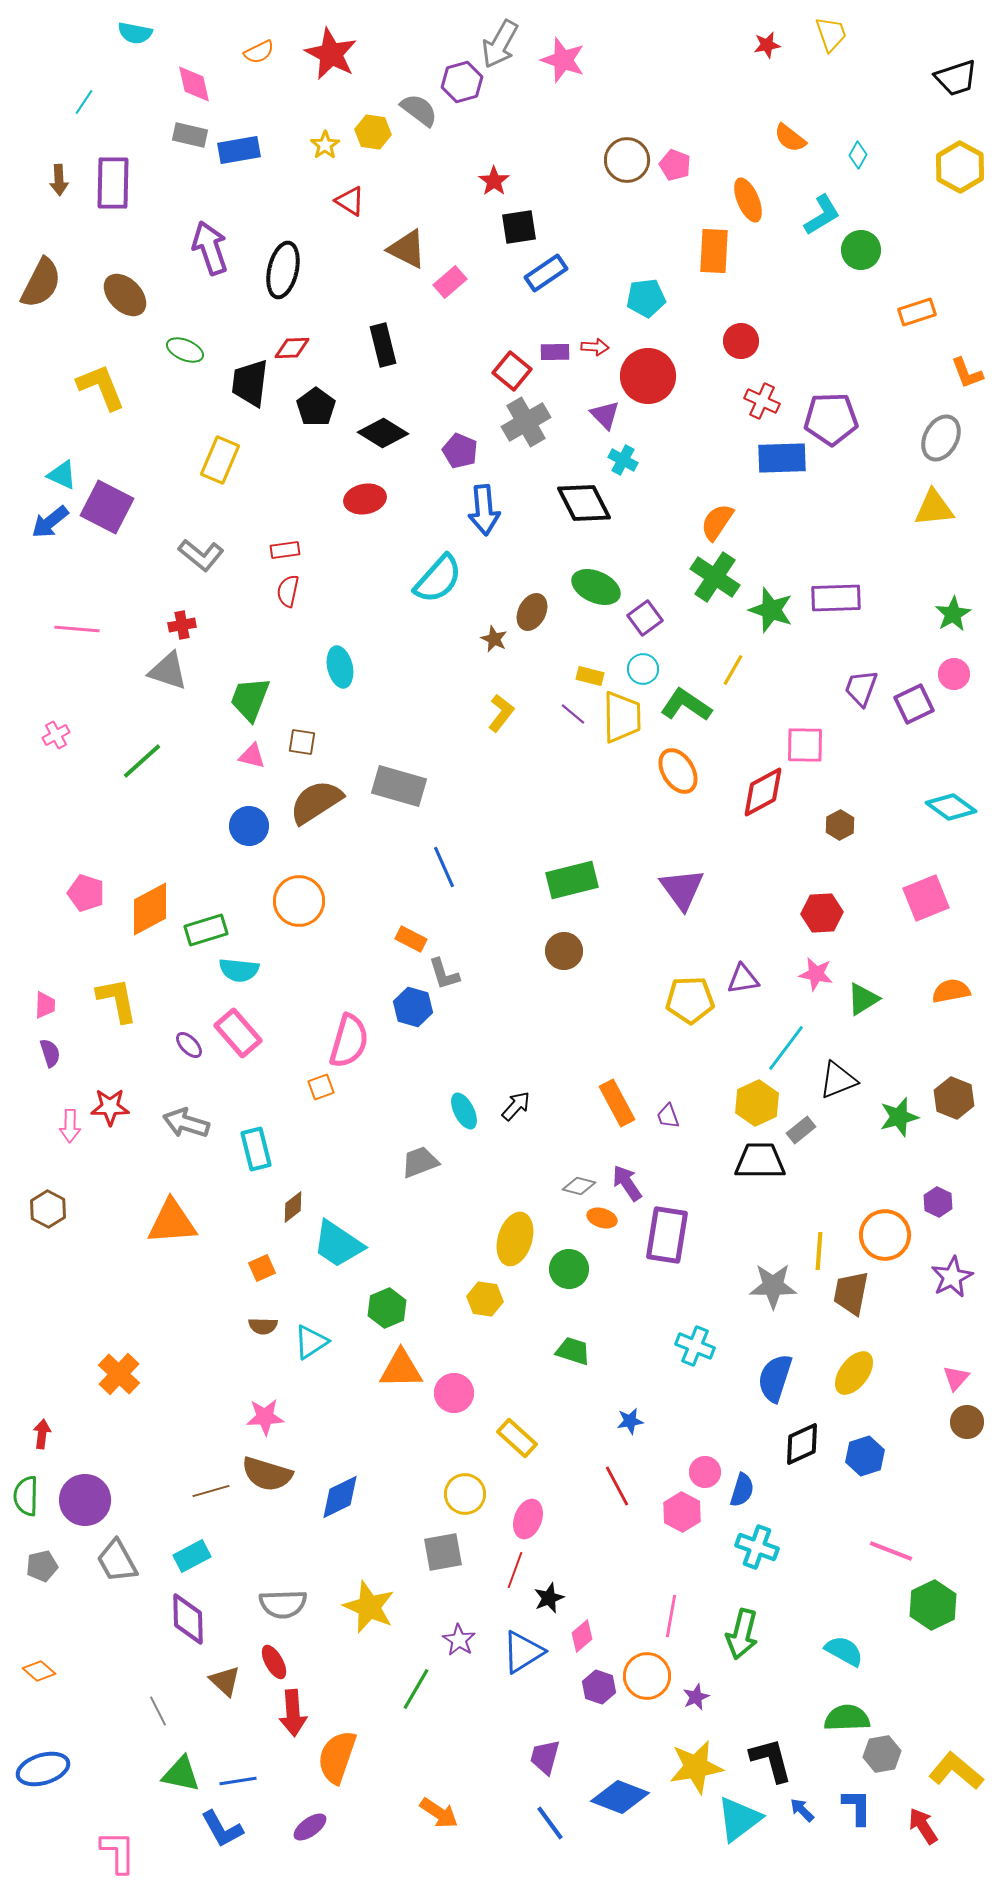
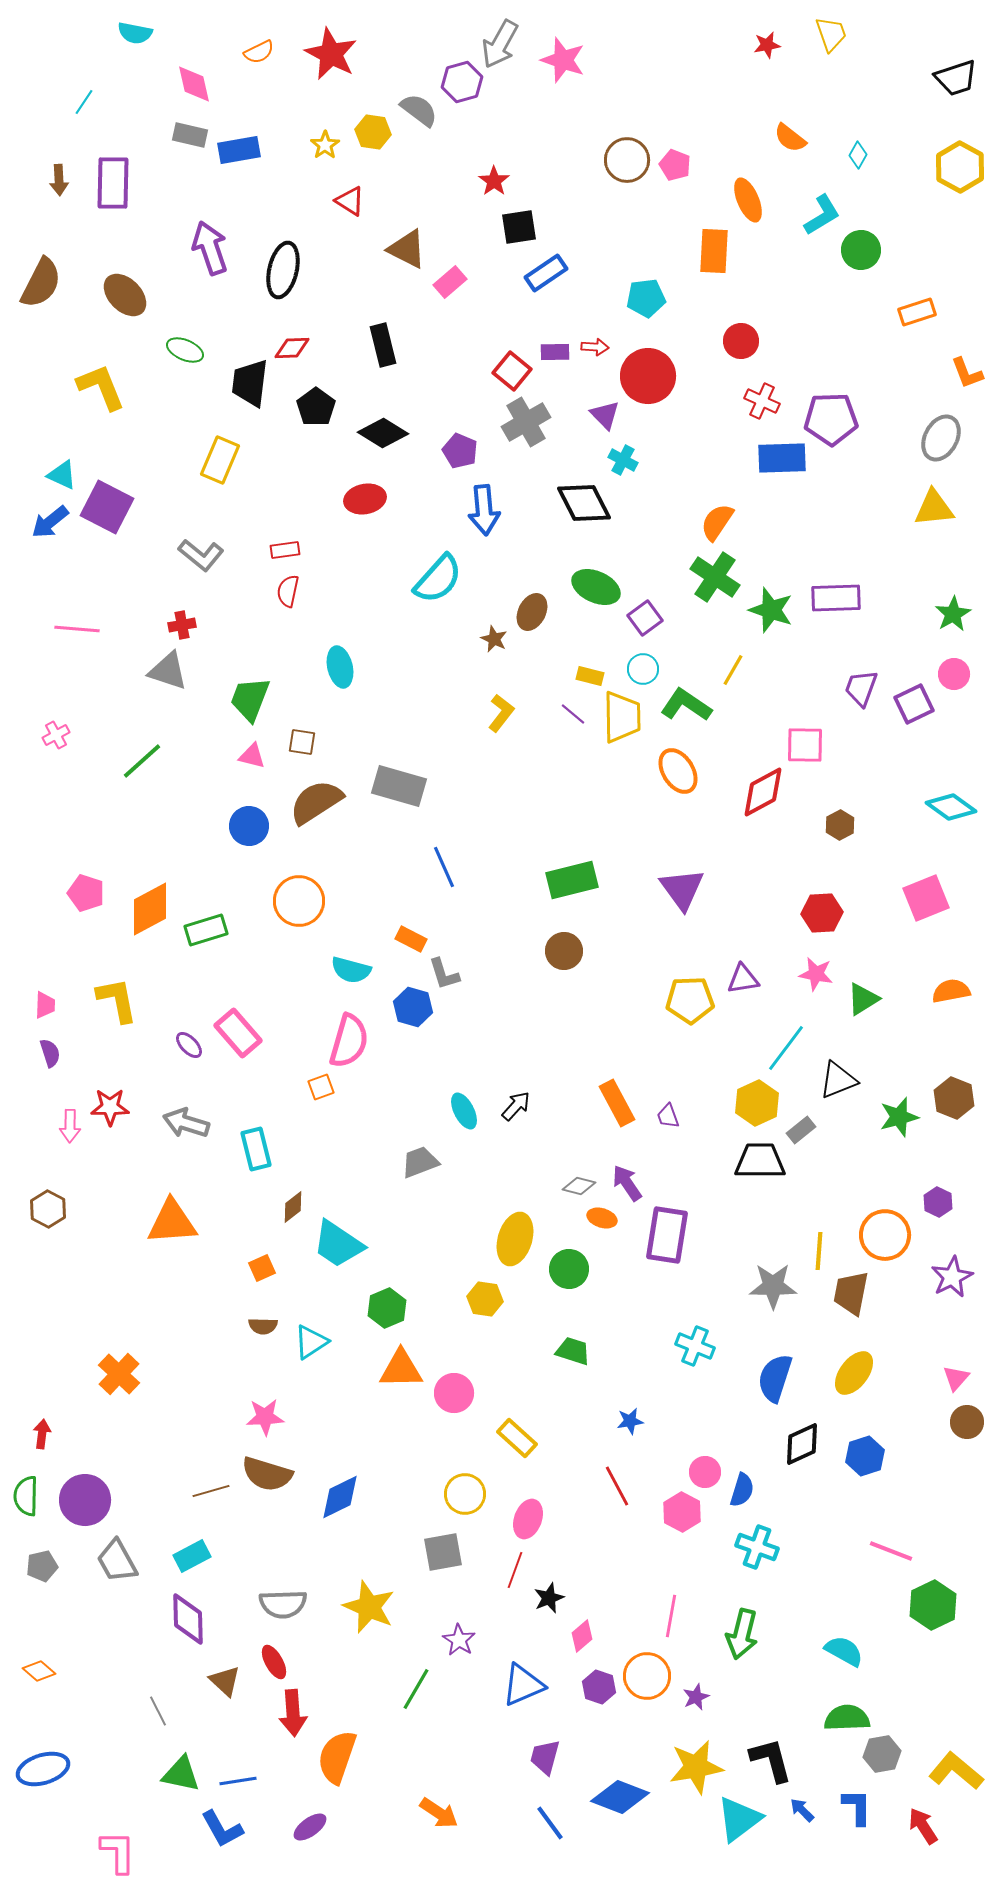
cyan semicircle at (239, 970): moved 112 px right; rotated 9 degrees clockwise
blue triangle at (523, 1652): moved 33 px down; rotated 9 degrees clockwise
